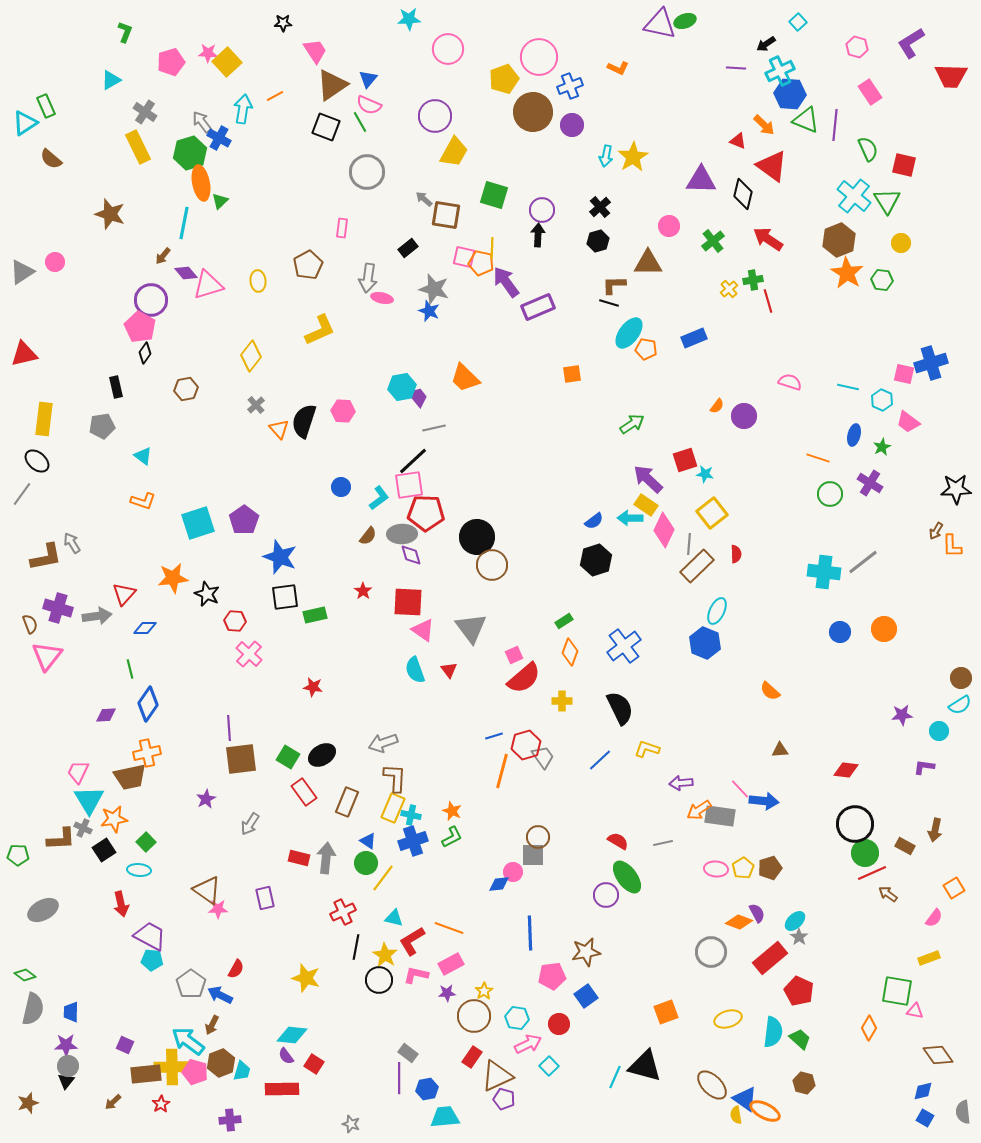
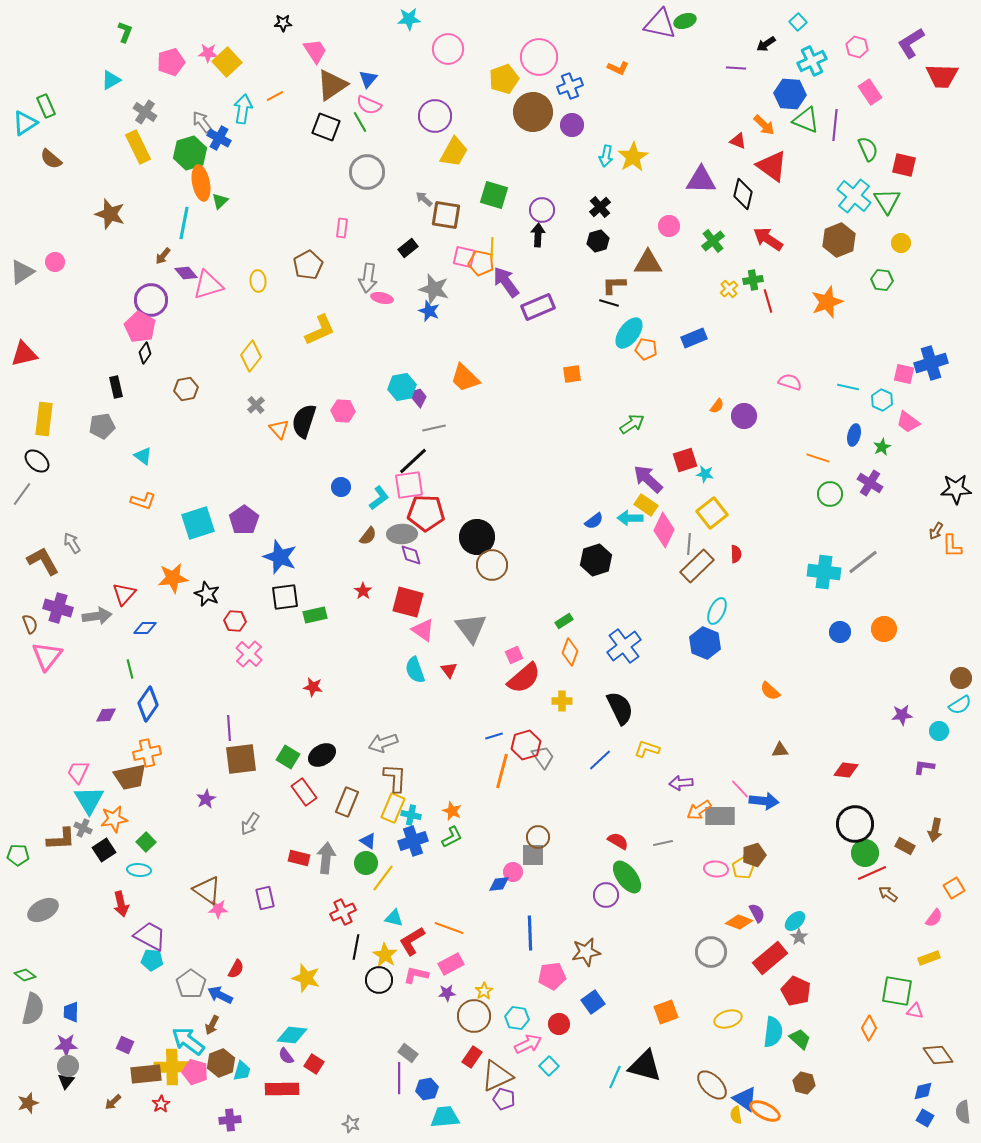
cyan cross at (780, 71): moved 32 px right, 10 px up
red trapezoid at (951, 76): moved 9 px left
orange star at (847, 273): moved 20 px left, 29 px down; rotated 20 degrees clockwise
brown L-shape at (46, 557): moved 3 px left, 4 px down; rotated 108 degrees counterclockwise
red square at (408, 602): rotated 12 degrees clockwise
gray rectangle at (720, 816): rotated 8 degrees counterclockwise
brown pentagon at (770, 868): moved 16 px left, 13 px up
red pentagon at (799, 991): moved 3 px left
blue square at (586, 996): moved 7 px right, 6 px down
